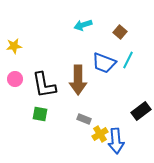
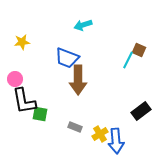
brown square: moved 19 px right, 18 px down; rotated 16 degrees counterclockwise
yellow star: moved 8 px right, 4 px up
blue trapezoid: moved 37 px left, 5 px up
black L-shape: moved 20 px left, 16 px down
gray rectangle: moved 9 px left, 8 px down
